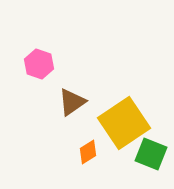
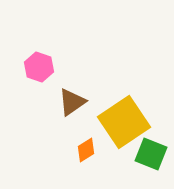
pink hexagon: moved 3 px down
yellow square: moved 1 px up
orange diamond: moved 2 px left, 2 px up
